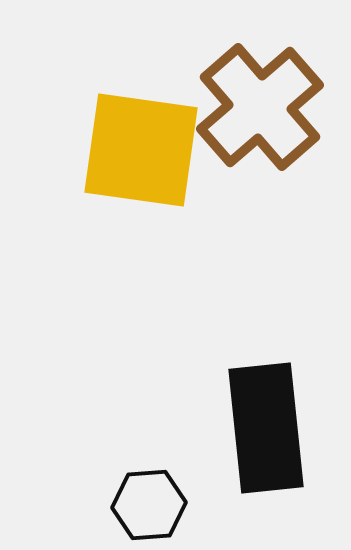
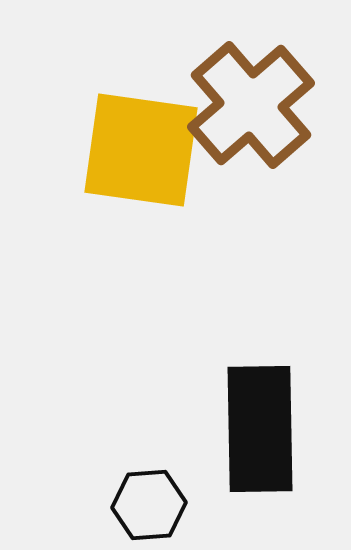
brown cross: moved 9 px left, 2 px up
black rectangle: moved 6 px left, 1 px down; rotated 5 degrees clockwise
